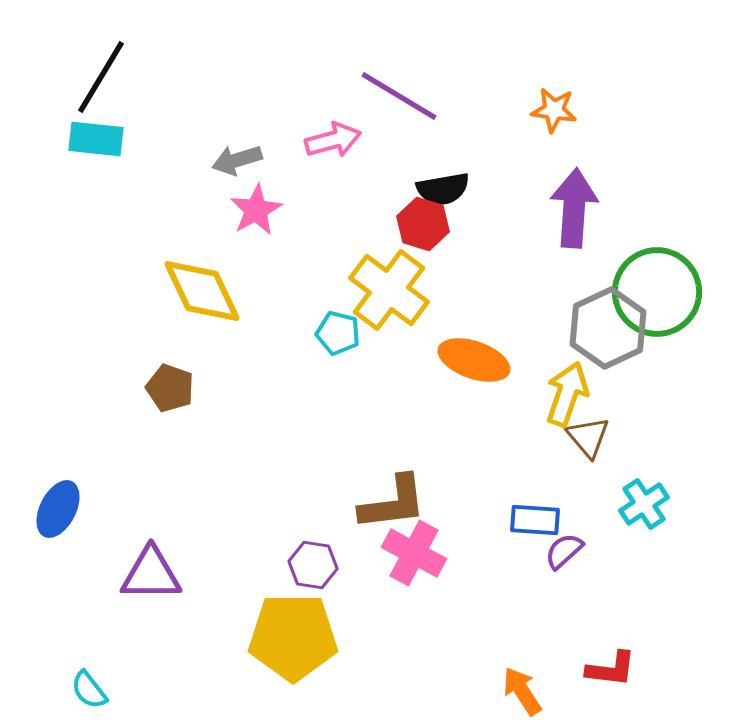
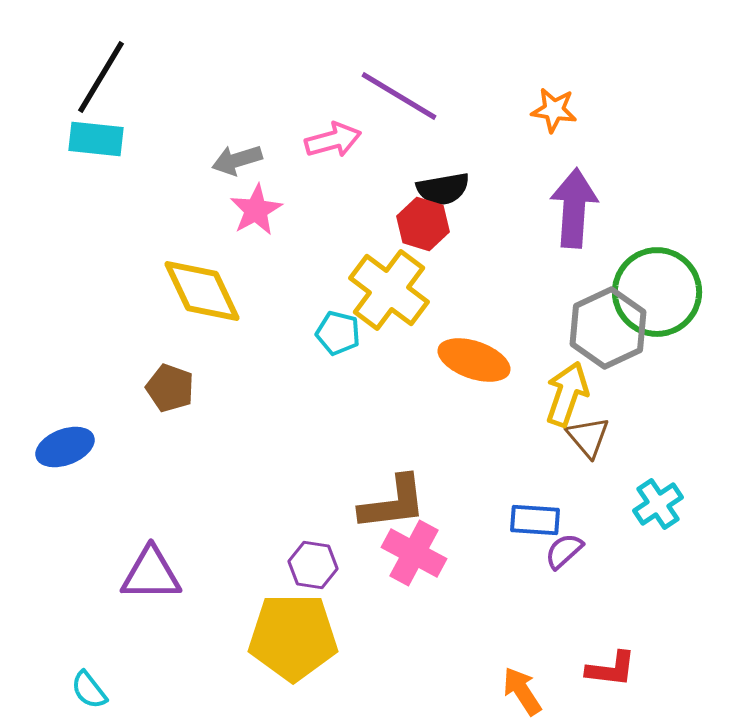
cyan cross: moved 14 px right
blue ellipse: moved 7 px right, 62 px up; rotated 42 degrees clockwise
